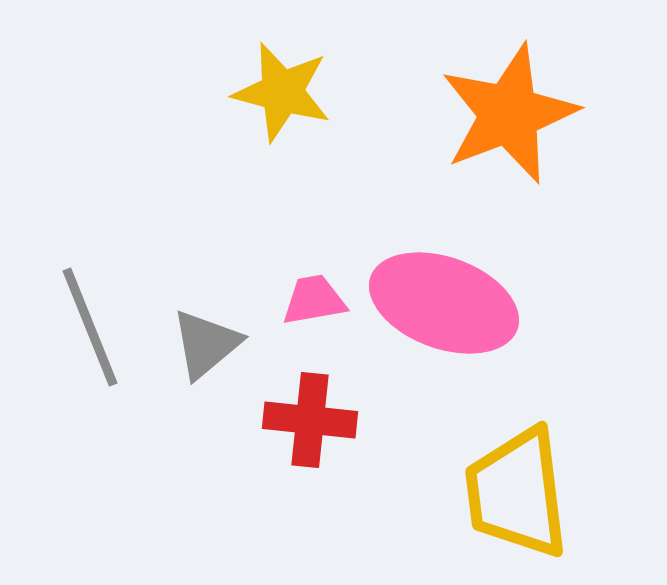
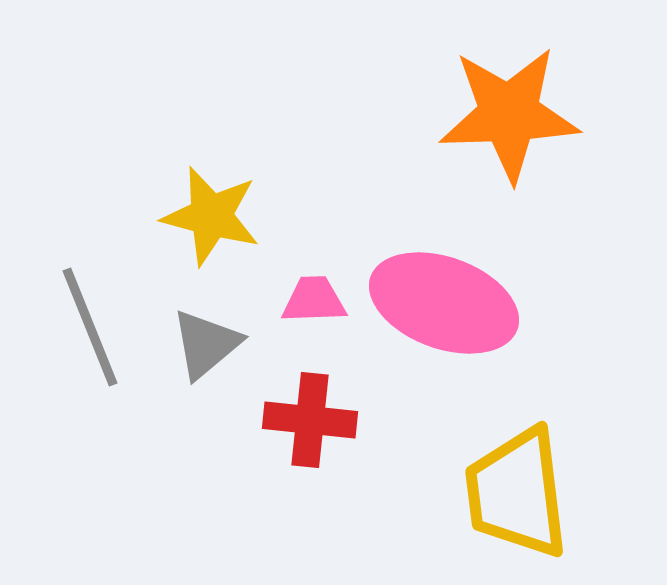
yellow star: moved 71 px left, 124 px down
orange star: rotated 19 degrees clockwise
pink trapezoid: rotated 8 degrees clockwise
